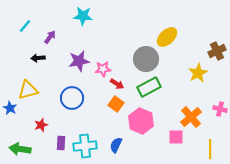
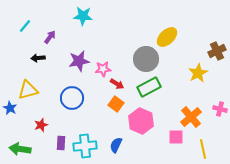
yellow line: moved 7 px left; rotated 12 degrees counterclockwise
